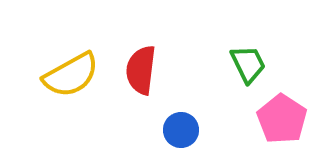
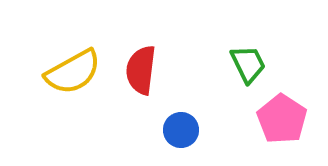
yellow semicircle: moved 2 px right, 3 px up
